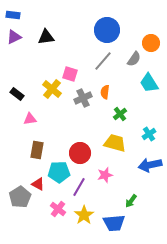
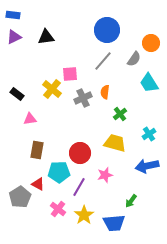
pink square: rotated 21 degrees counterclockwise
blue arrow: moved 3 px left, 1 px down
